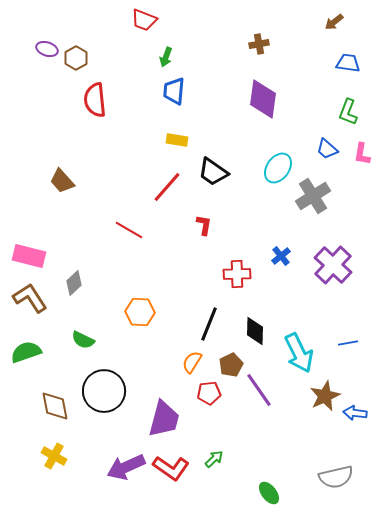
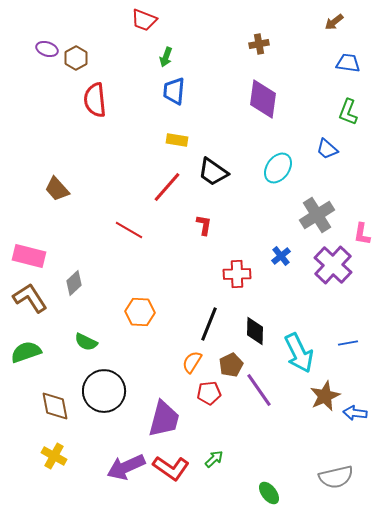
pink L-shape at (362, 154): moved 80 px down
brown trapezoid at (62, 181): moved 5 px left, 8 px down
gray cross at (313, 196): moved 4 px right, 19 px down
green semicircle at (83, 340): moved 3 px right, 2 px down
